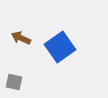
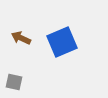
blue square: moved 2 px right, 5 px up; rotated 12 degrees clockwise
